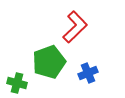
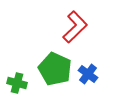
green pentagon: moved 6 px right, 7 px down; rotated 28 degrees counterclockwise
blue cross: moved 1 px down; rotated 30 degrees counterclockwise
